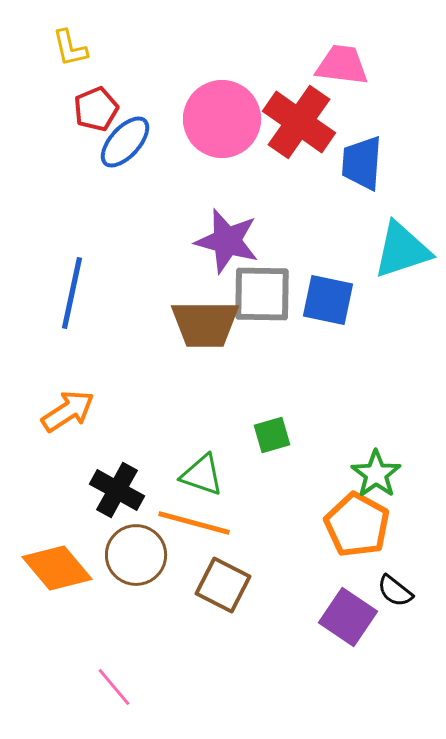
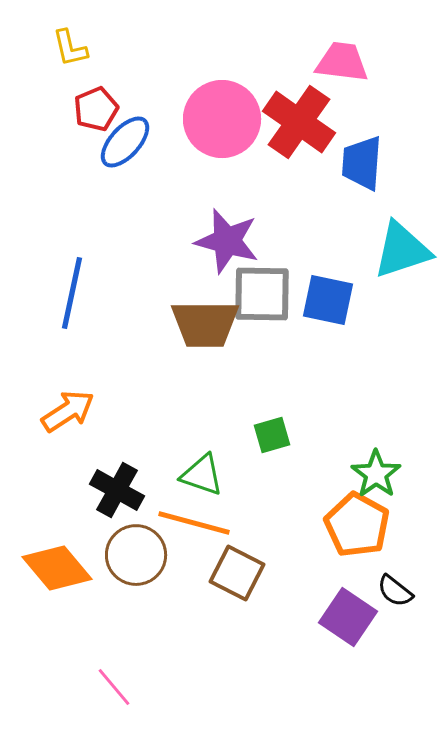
pink trapezoid: moved 3 px up
brown square: moved 14 px right, 12 px up
